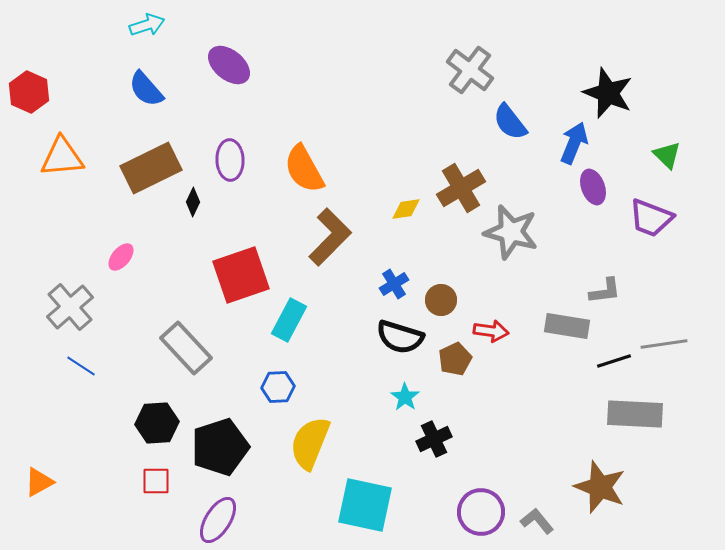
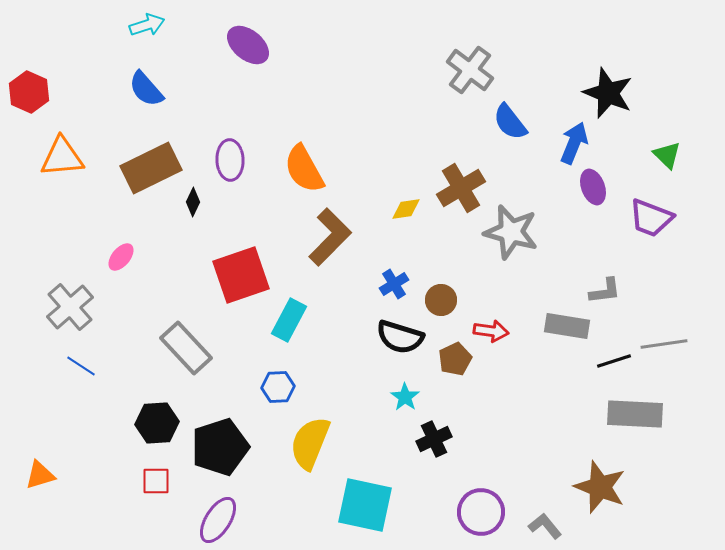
purple ellipse at (229, 65): moved 19 px right, 20 px up
orange triangle at (39, 482): moved 1 px right, 7 px up; rotated 12 degrees clockwise
gray L-shape at (537, 521): moved 8 px right, 5 px down
